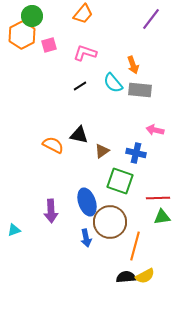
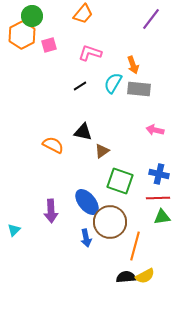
pink L-shape: moved 5 px right
cyan semicircle: rotated 70 degrees clockwise
gray rectangle: moved 1 px left, 1 px up
black triangle: moved 4 px right, 3 px up
blue cross: moved 23 px right, 21 px down
blue ellipse: rotated 20 degrees counterclockwise
cyan triangle: rotated 24 degrees counterclockwise
